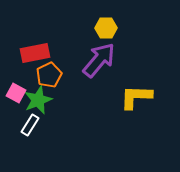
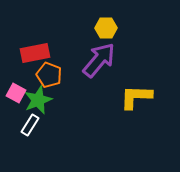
orange pentagon: rotated 25 degrees counterclockwise
